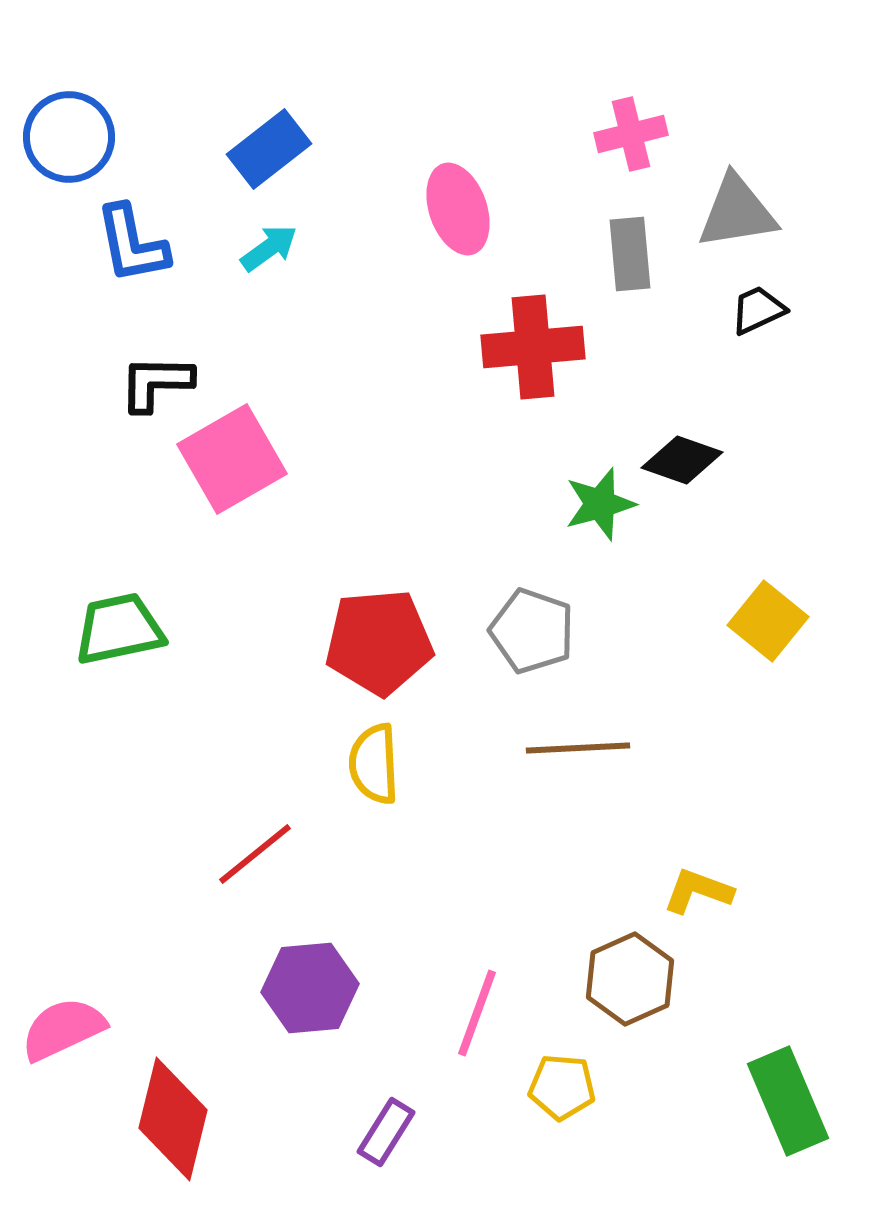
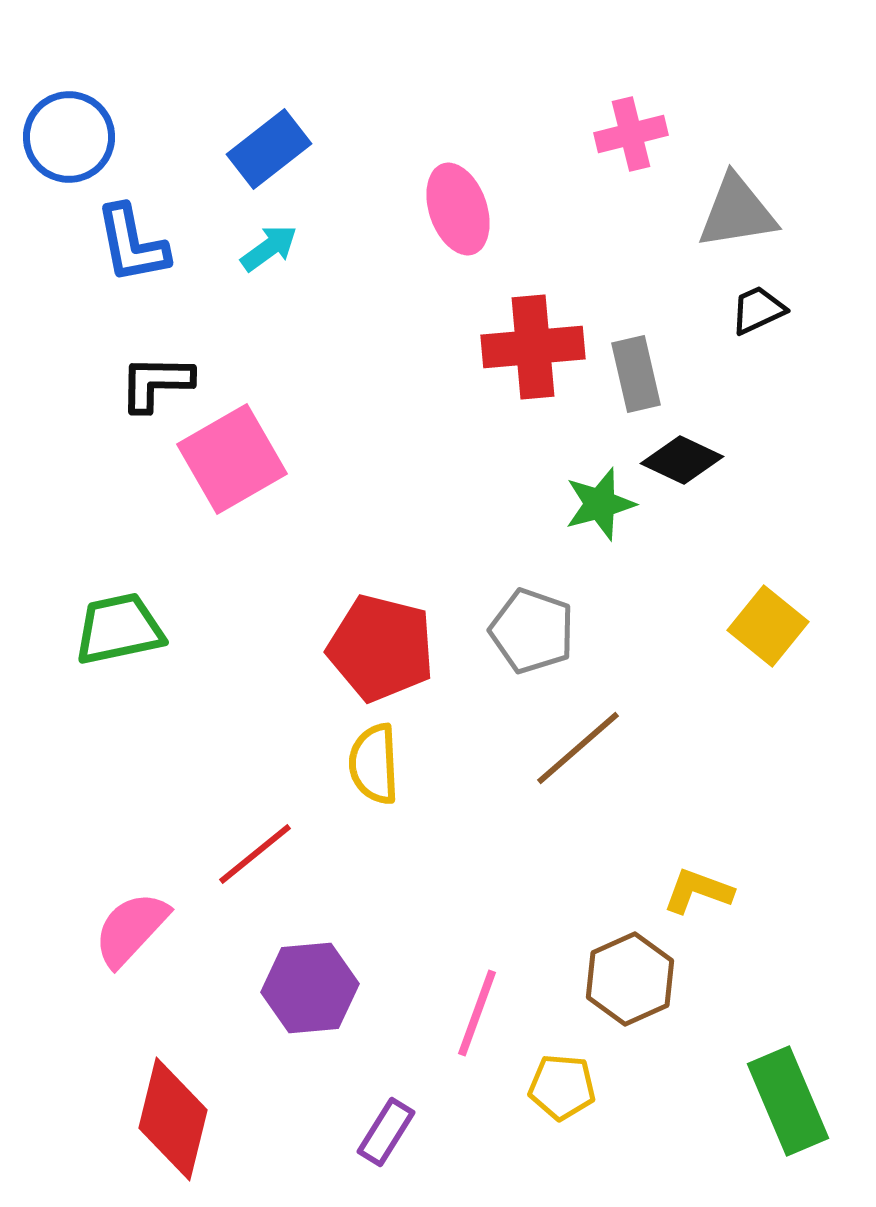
gray rectangle: moved 6 px right, 120 px down; rotated 8 degrees counterclockwise
black diamond: rotated 6 degrees clockwise
yellow square: moved 5 px down
red pentagon: moved 2 px right, 6 px down; rotated 19 degrees clockwise
brown line: rotated 38 degrees counterclockwise
pink semicircle: moved 68 px right, 100 px up; rotated 22 degrees counterclockwise
